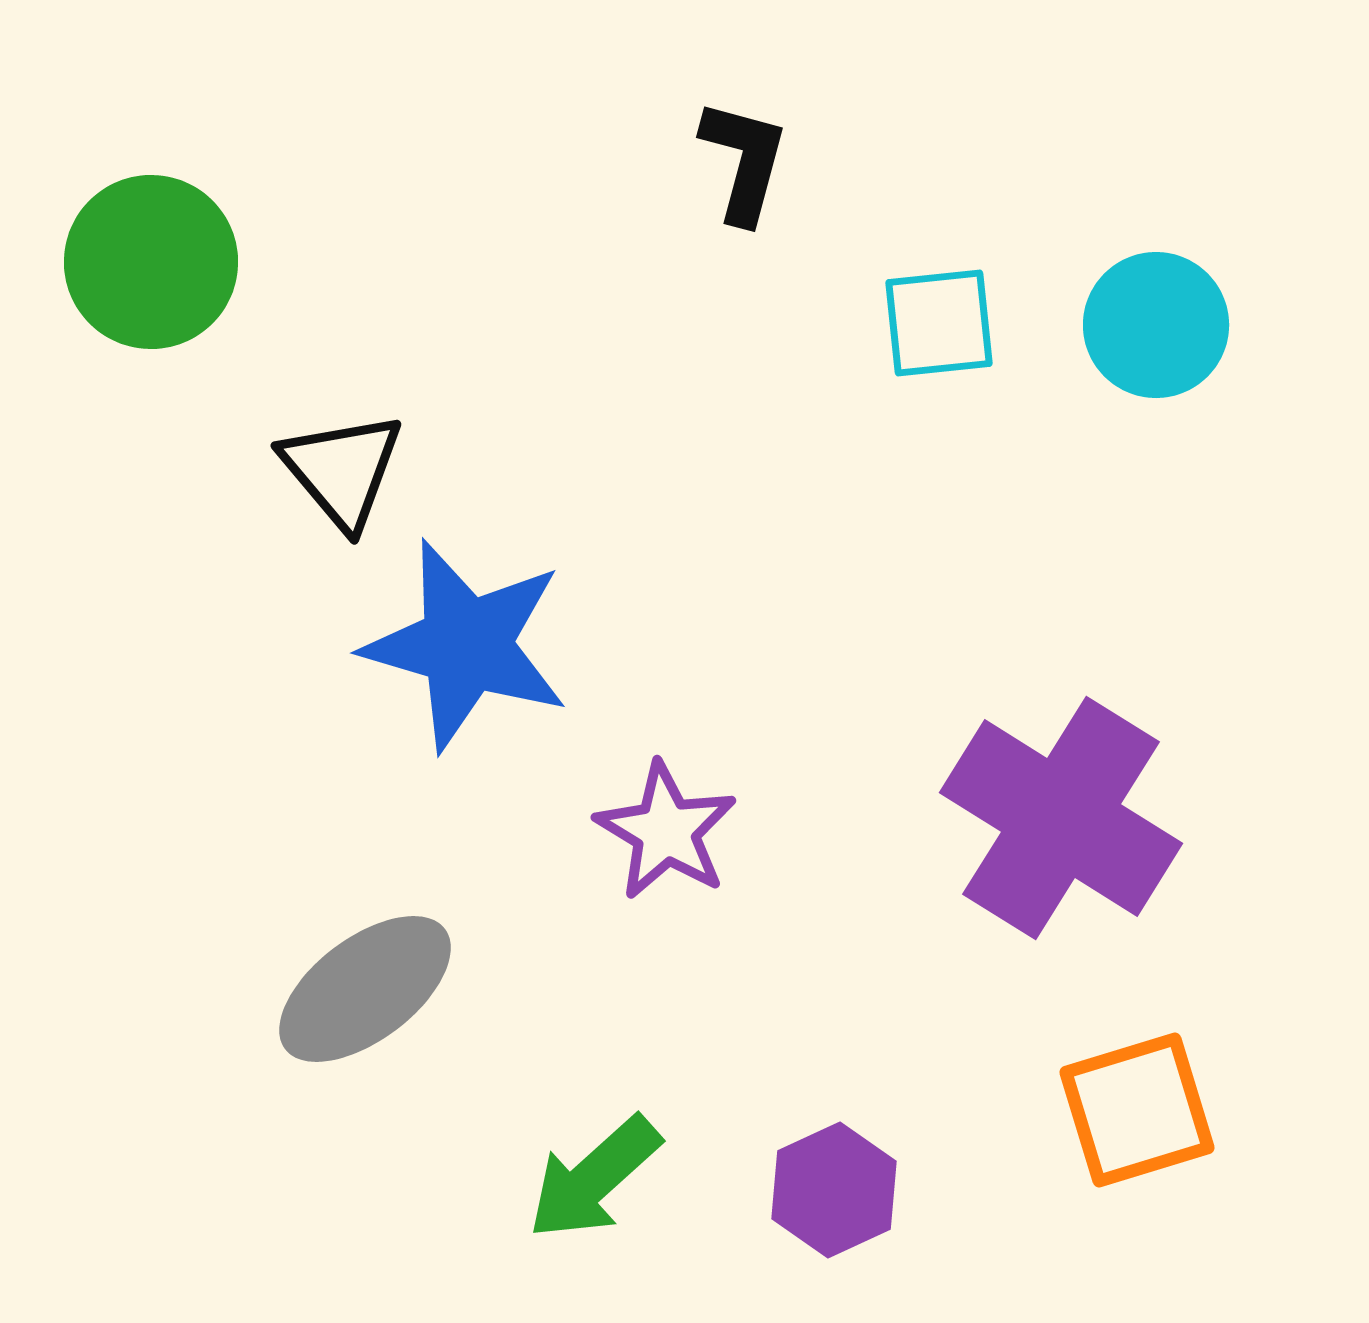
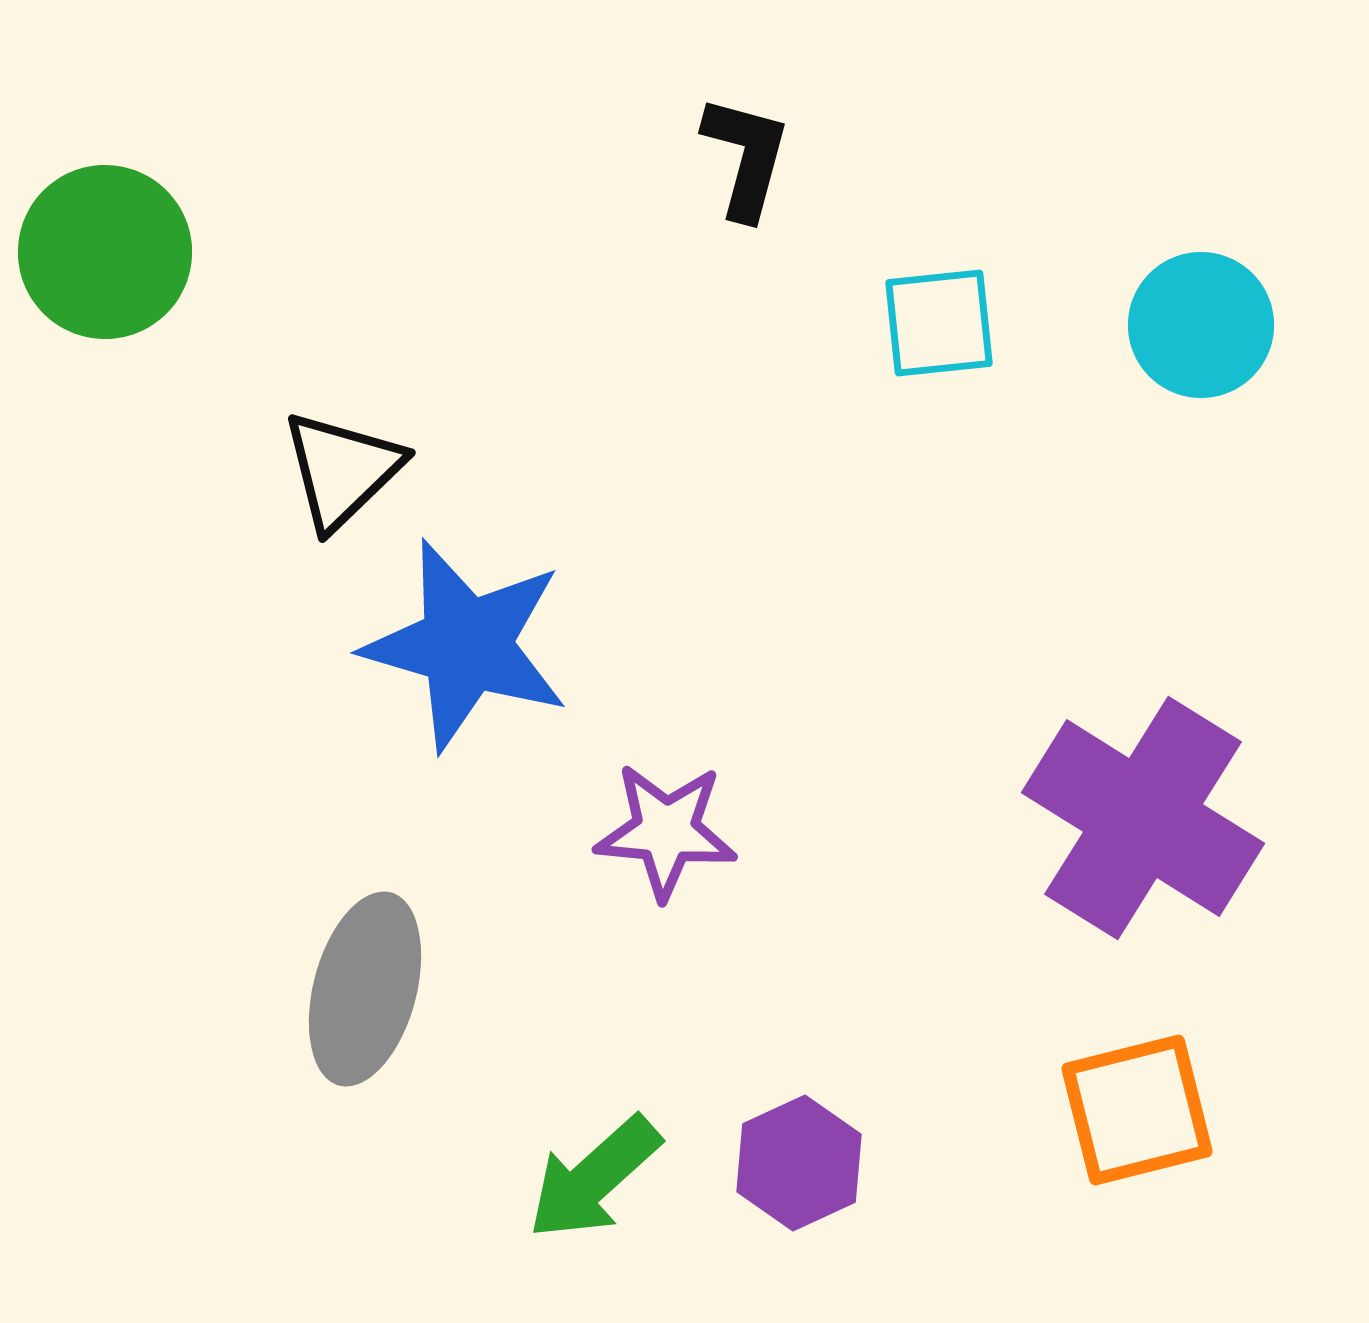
black L-shape: moved 2 px right, 4 px up
green circle: moved 46 px left, 10 px up
cyan circle: moved 45 px right
black triangle: rotated 26 degrees clockwise
purple cross: moved 82 px right
purple star: rotated 26 degrees counterclockwise
gray ellipse: rotated 38 degrees counterclockwise
orange square: rotated 3 degrees clockwise
purple hexagon: moved 35 px left, 27 px up
